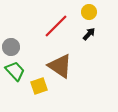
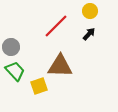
yellow circle: moved 1 px right, 1 px up
brown triangle: rotated 32 degrees counterclockwise
